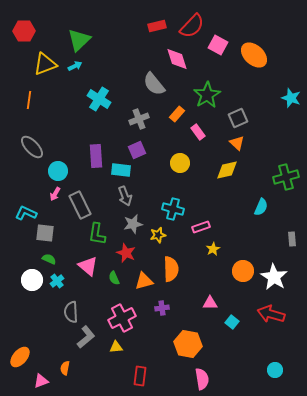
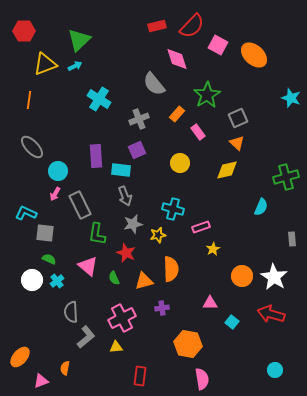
orange circle at (243, 271): moved 1 px left, 5 px down
